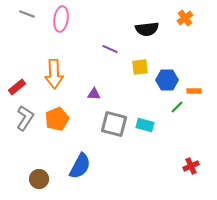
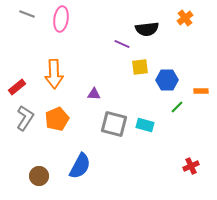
purple line: moved 12 px right, 5 px up
orange rectangle: moved 7 px right
brown circle: moved 3 px up
